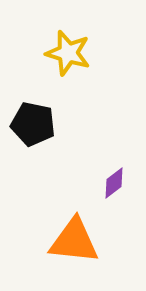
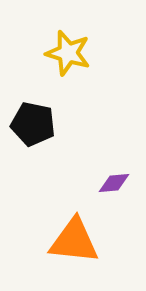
purple diamond: rotated 32 degrees clockwise
